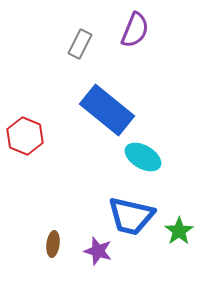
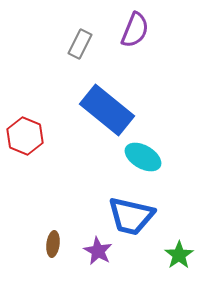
green star: moved 24 px down
purple star: rotated 12 degrees clockwise
